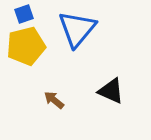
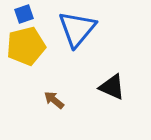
black triangle: moved 1 px right, 4 px up
